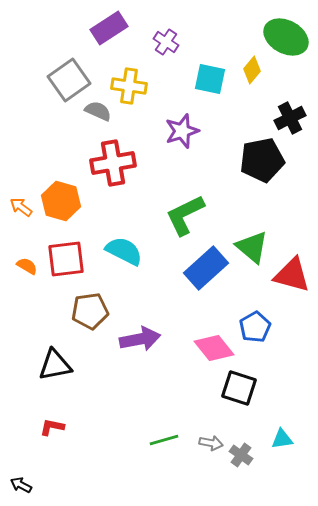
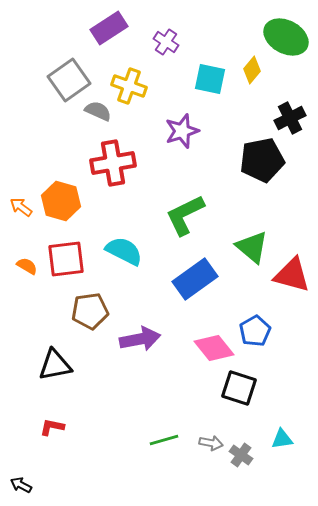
yellow cross: rotated 12 degrees clockwise
blue rectangle: moved 11 px left, 11 px down; rotated 6 degrees clockwise
blue pentagon: moved 4 px down
